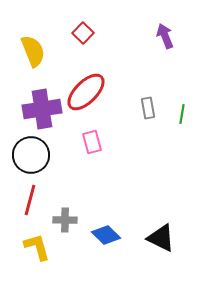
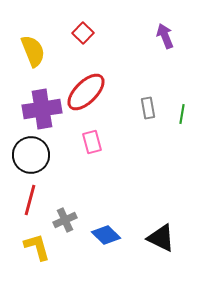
gray cross: rotated 25 degrees counterclockwise
